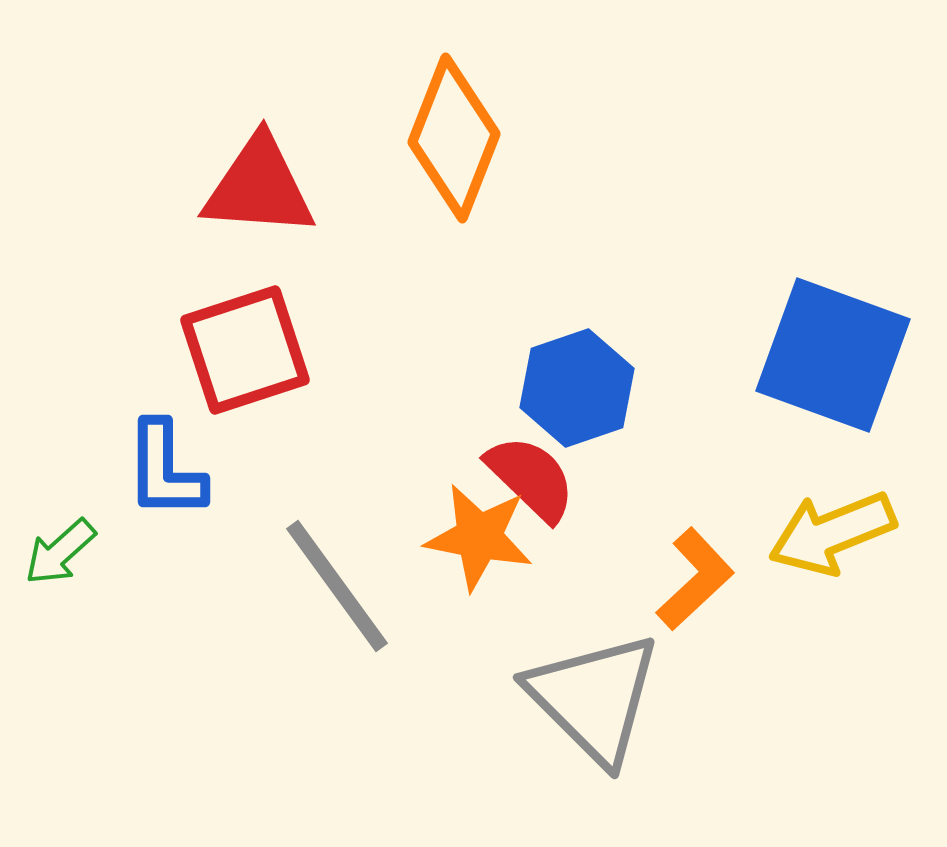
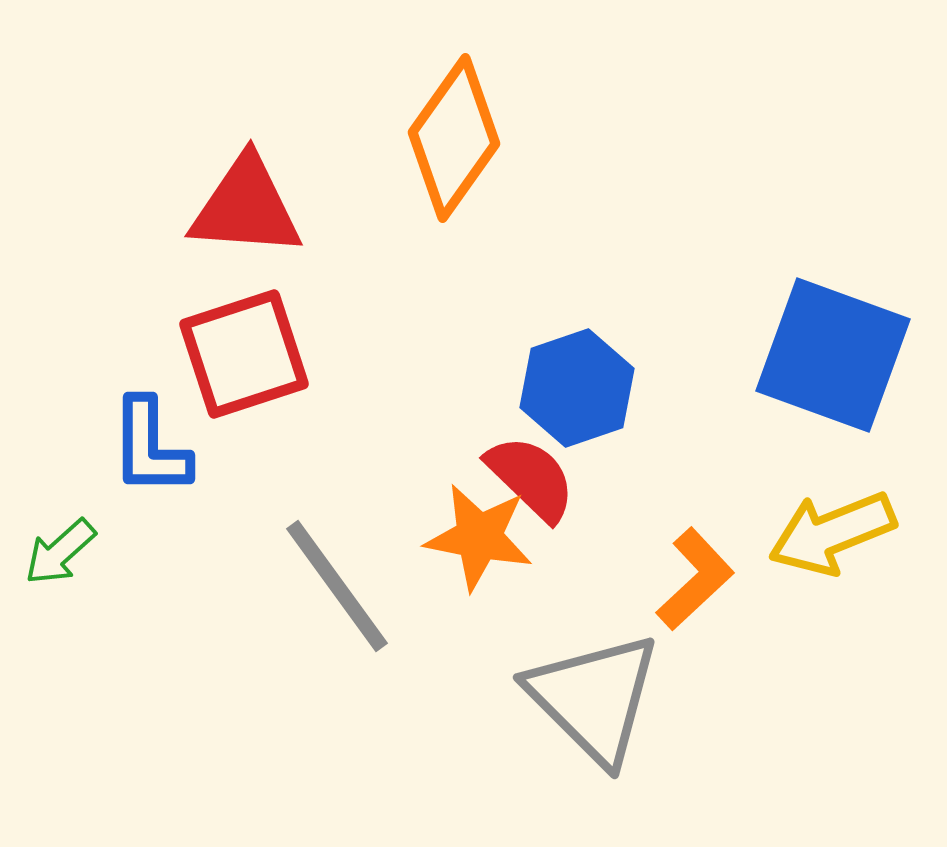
orange diamond: rotated 14 degrees clockwise
red triangle: moved 13 px left, 20 px down
red square: moved 1 px left, 4 px down
blue L-shape: moved 15 px left, 23 px up
